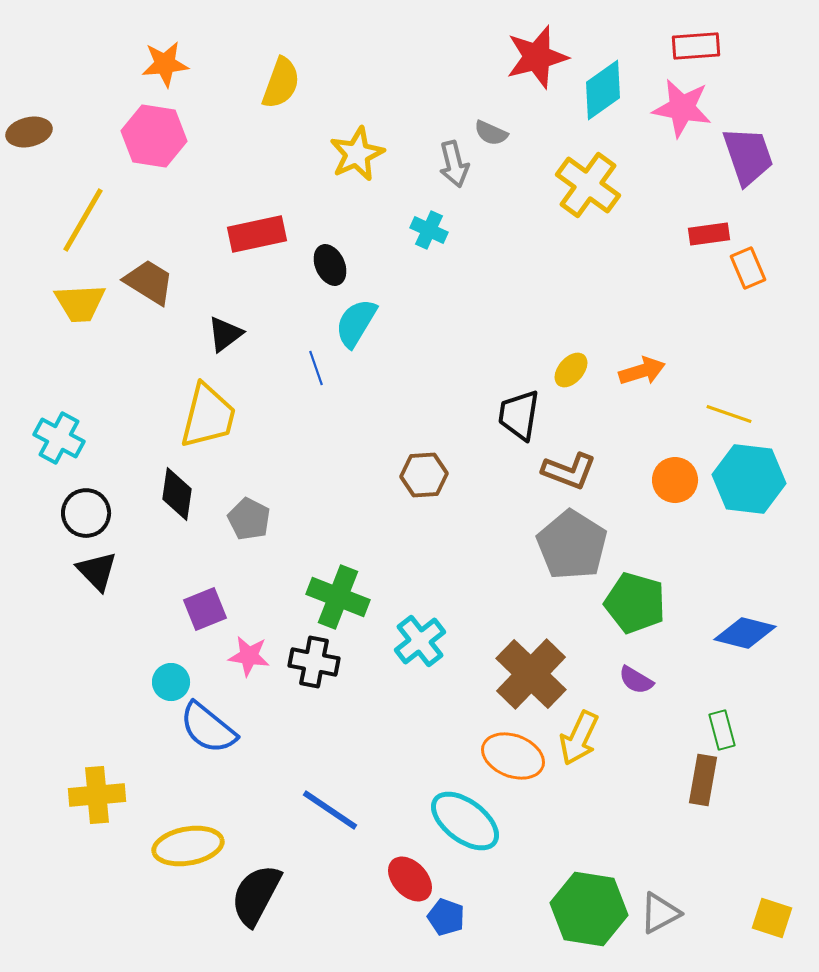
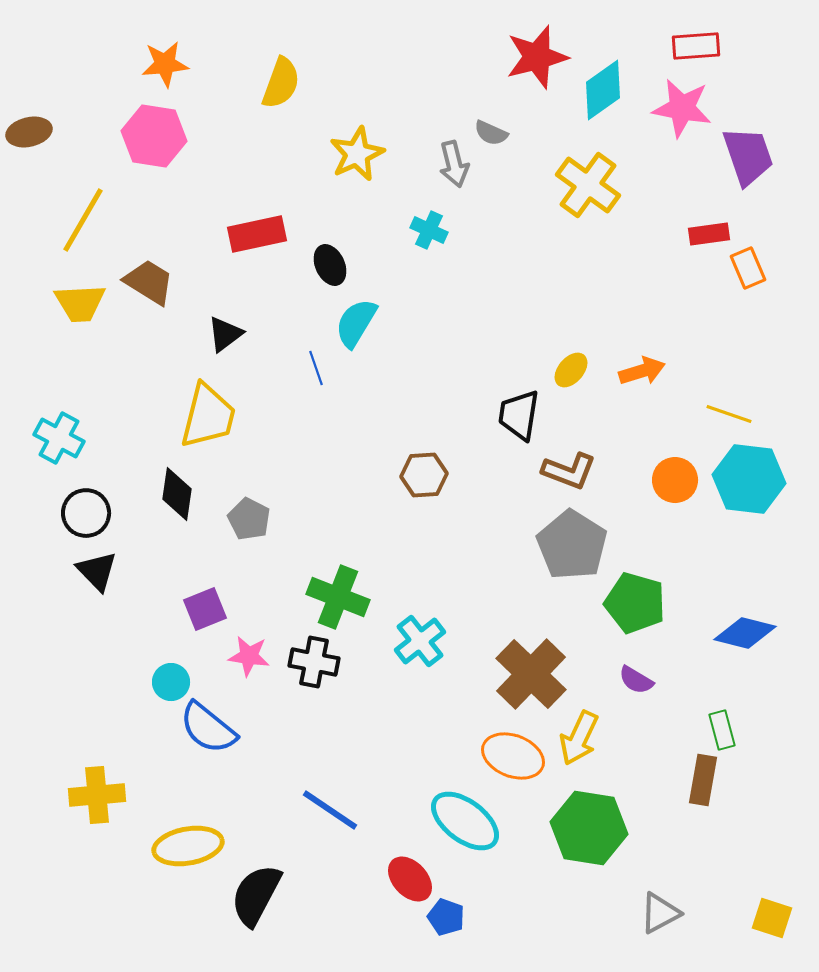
green hexagon at (589, 909): moved 81 px up
